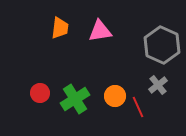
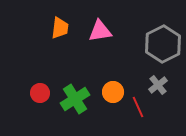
gray hexagon: moved 1 px right, 1 px up; rotated 9 degrees clockwise
orange circle: moved 2 px left, 4 px up
